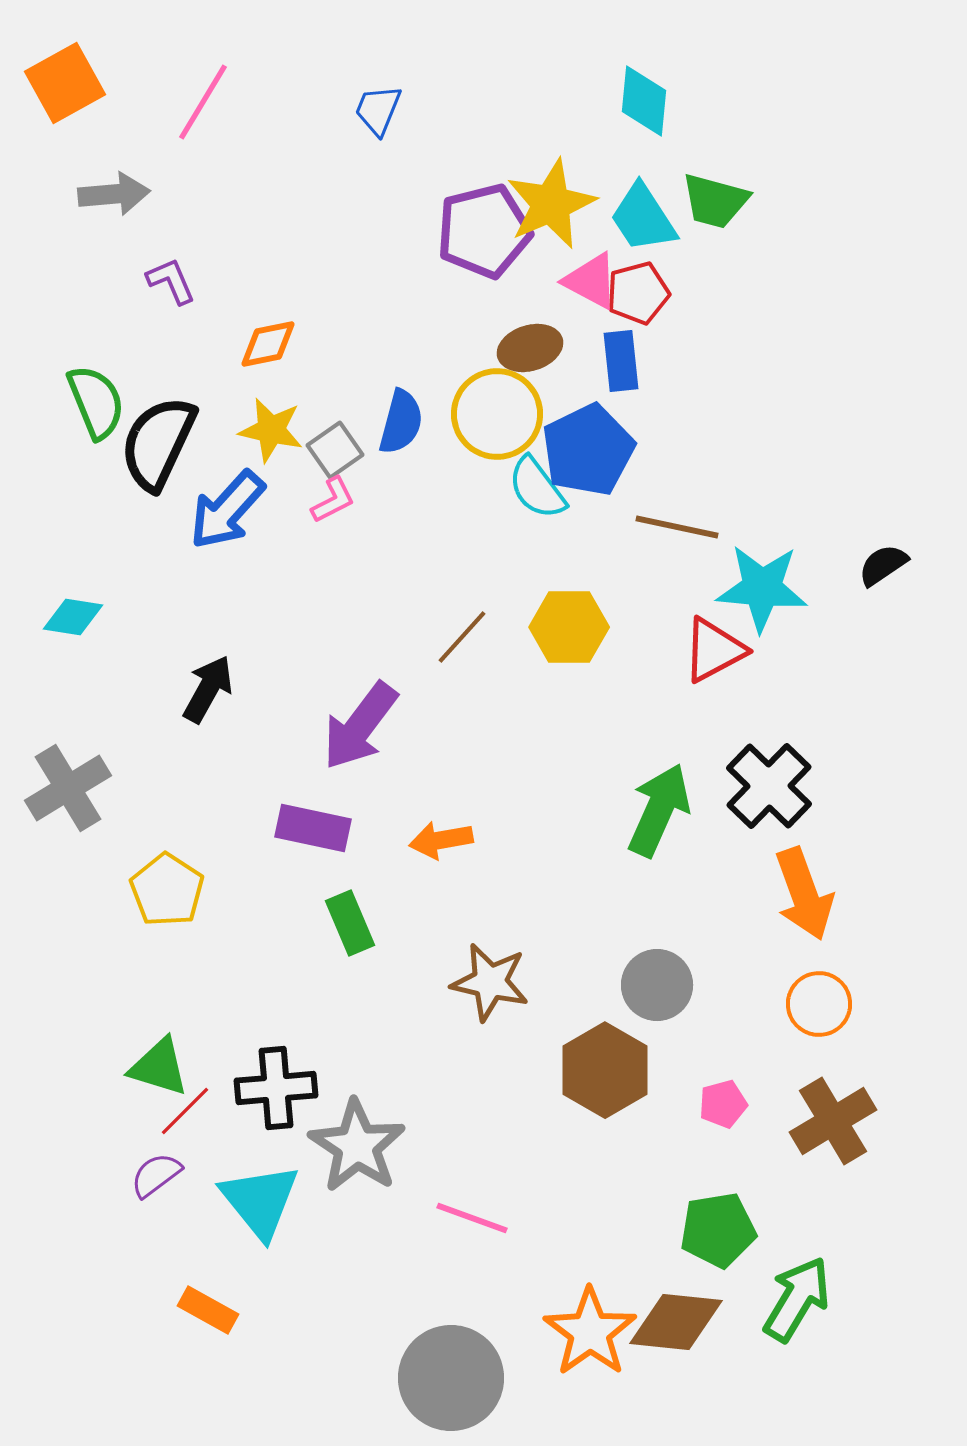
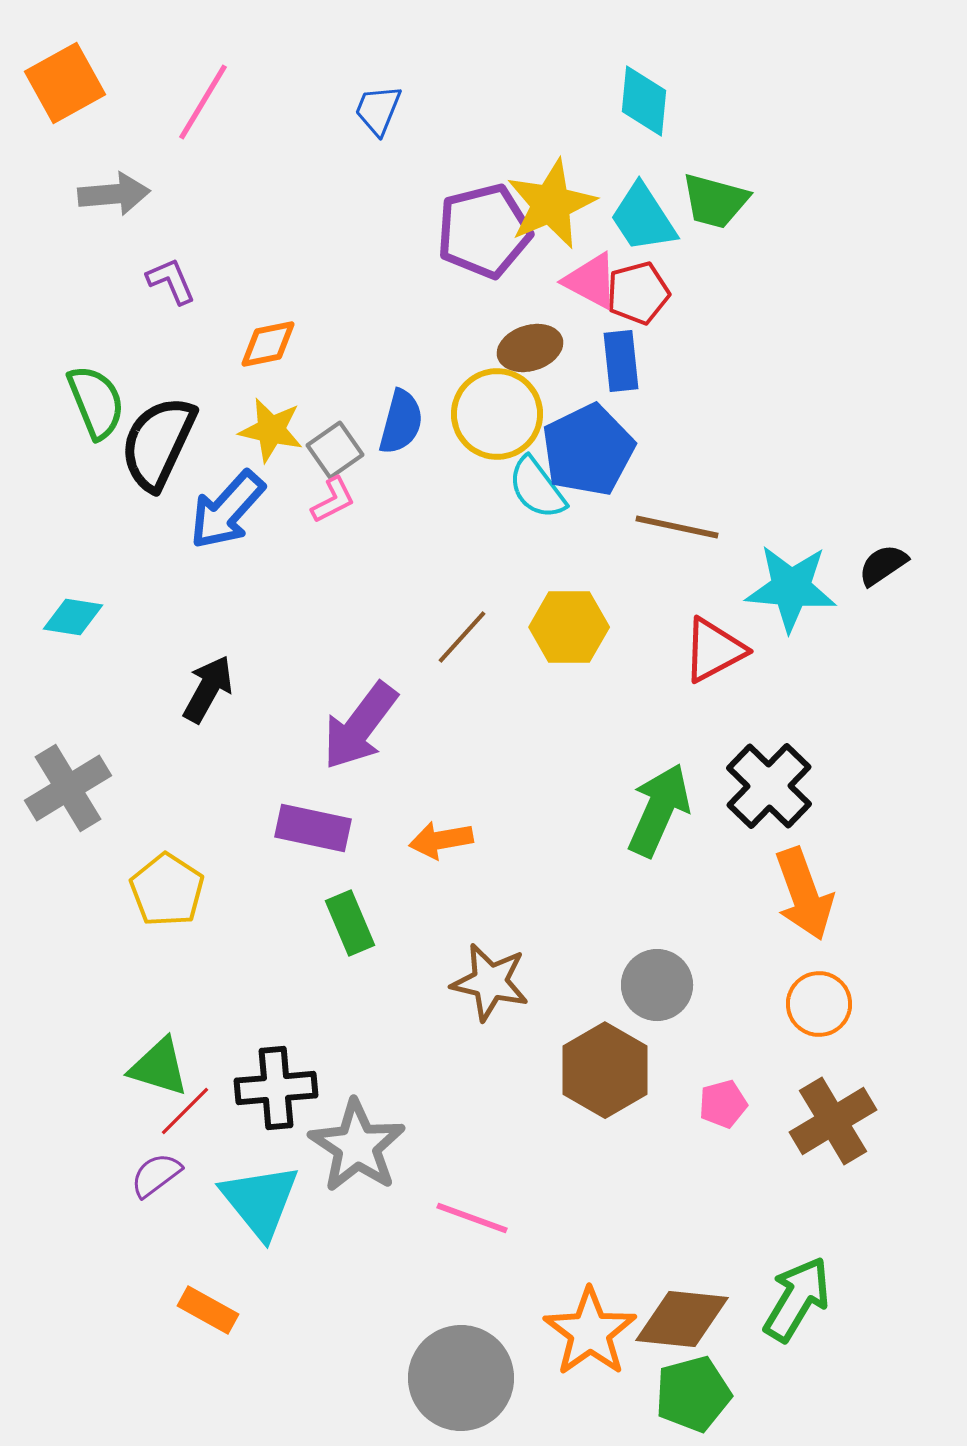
cyan star at (762, 588): moved 29 px right
green pentagon at (718, 1230): moved 25 px left, 164 px down; rotated 6 degrees counterclockwise
brown diamond at (676, 1322): moved 6 px right, 3 px up
gray circle at (451, 1378): moved 10 px right
